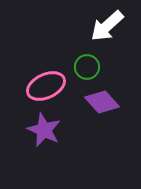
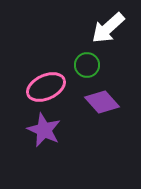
white arrow: moved 1 px right, 2 px down
green circle: moved 2 px up
pink ellipse: moved 1 px down
